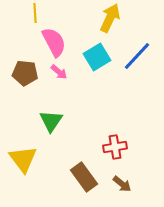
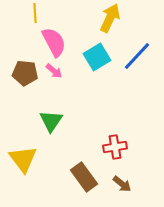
pink arrow: moved 5 px left, 1 px up
